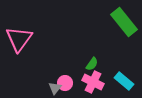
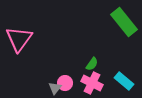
pink cross: moved 1 px left, 1 px down
